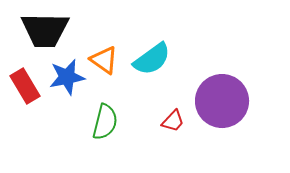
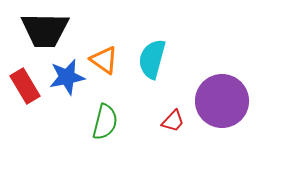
cyan semicircle: rotated 141 degrees clockwise
